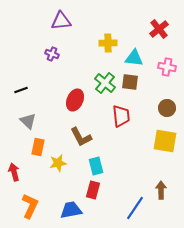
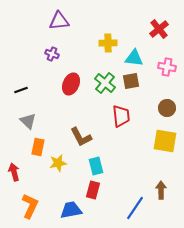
purple triangle: moved 2 px left
brown square: moved 1 px right, 1 px up; rotated 18 degrees counterclockwise
red ellipse: moved 4 px left, 16 px up
